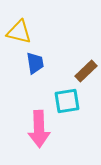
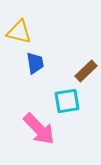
pink arrow: rotated 42 degrees counterclockwise
